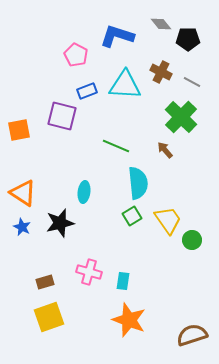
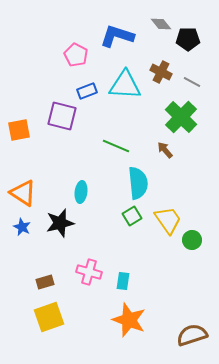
cyan ellipse: moved 3 px left
